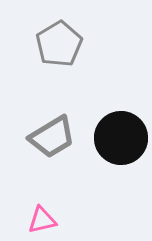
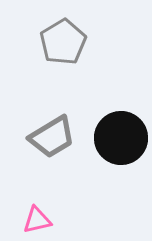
gray pentagon: moved 4 px right, 2 px up
pink triangle: moved 5 px left
